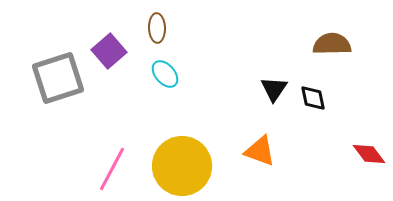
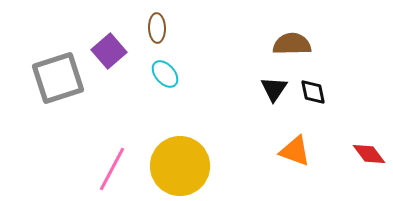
brown semicircle: moved 40 px left
black diamond: moved 6 px up
orange triangle: moved 35 px right
yellow circle: moved 2 px left
